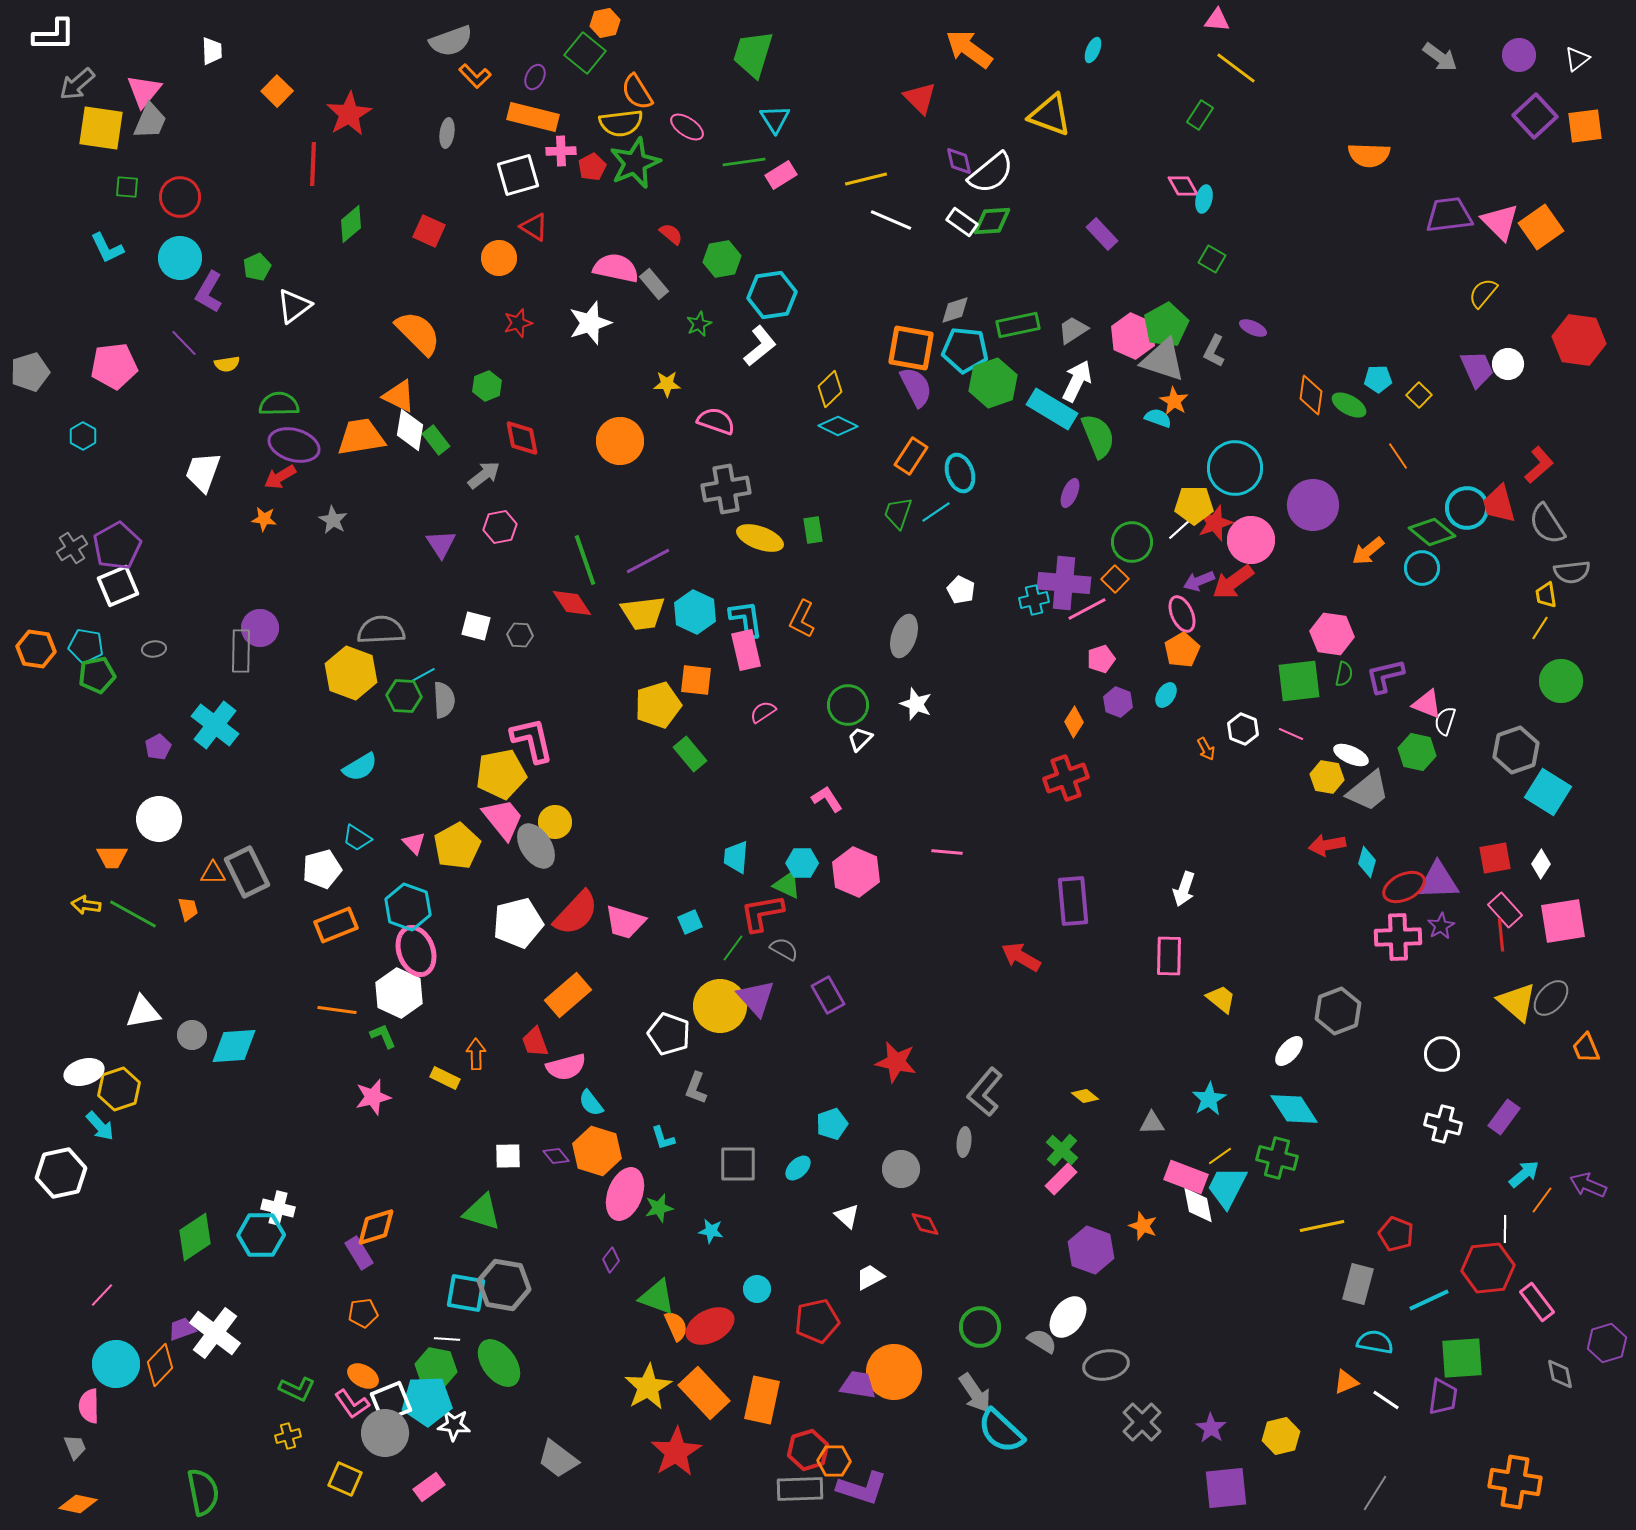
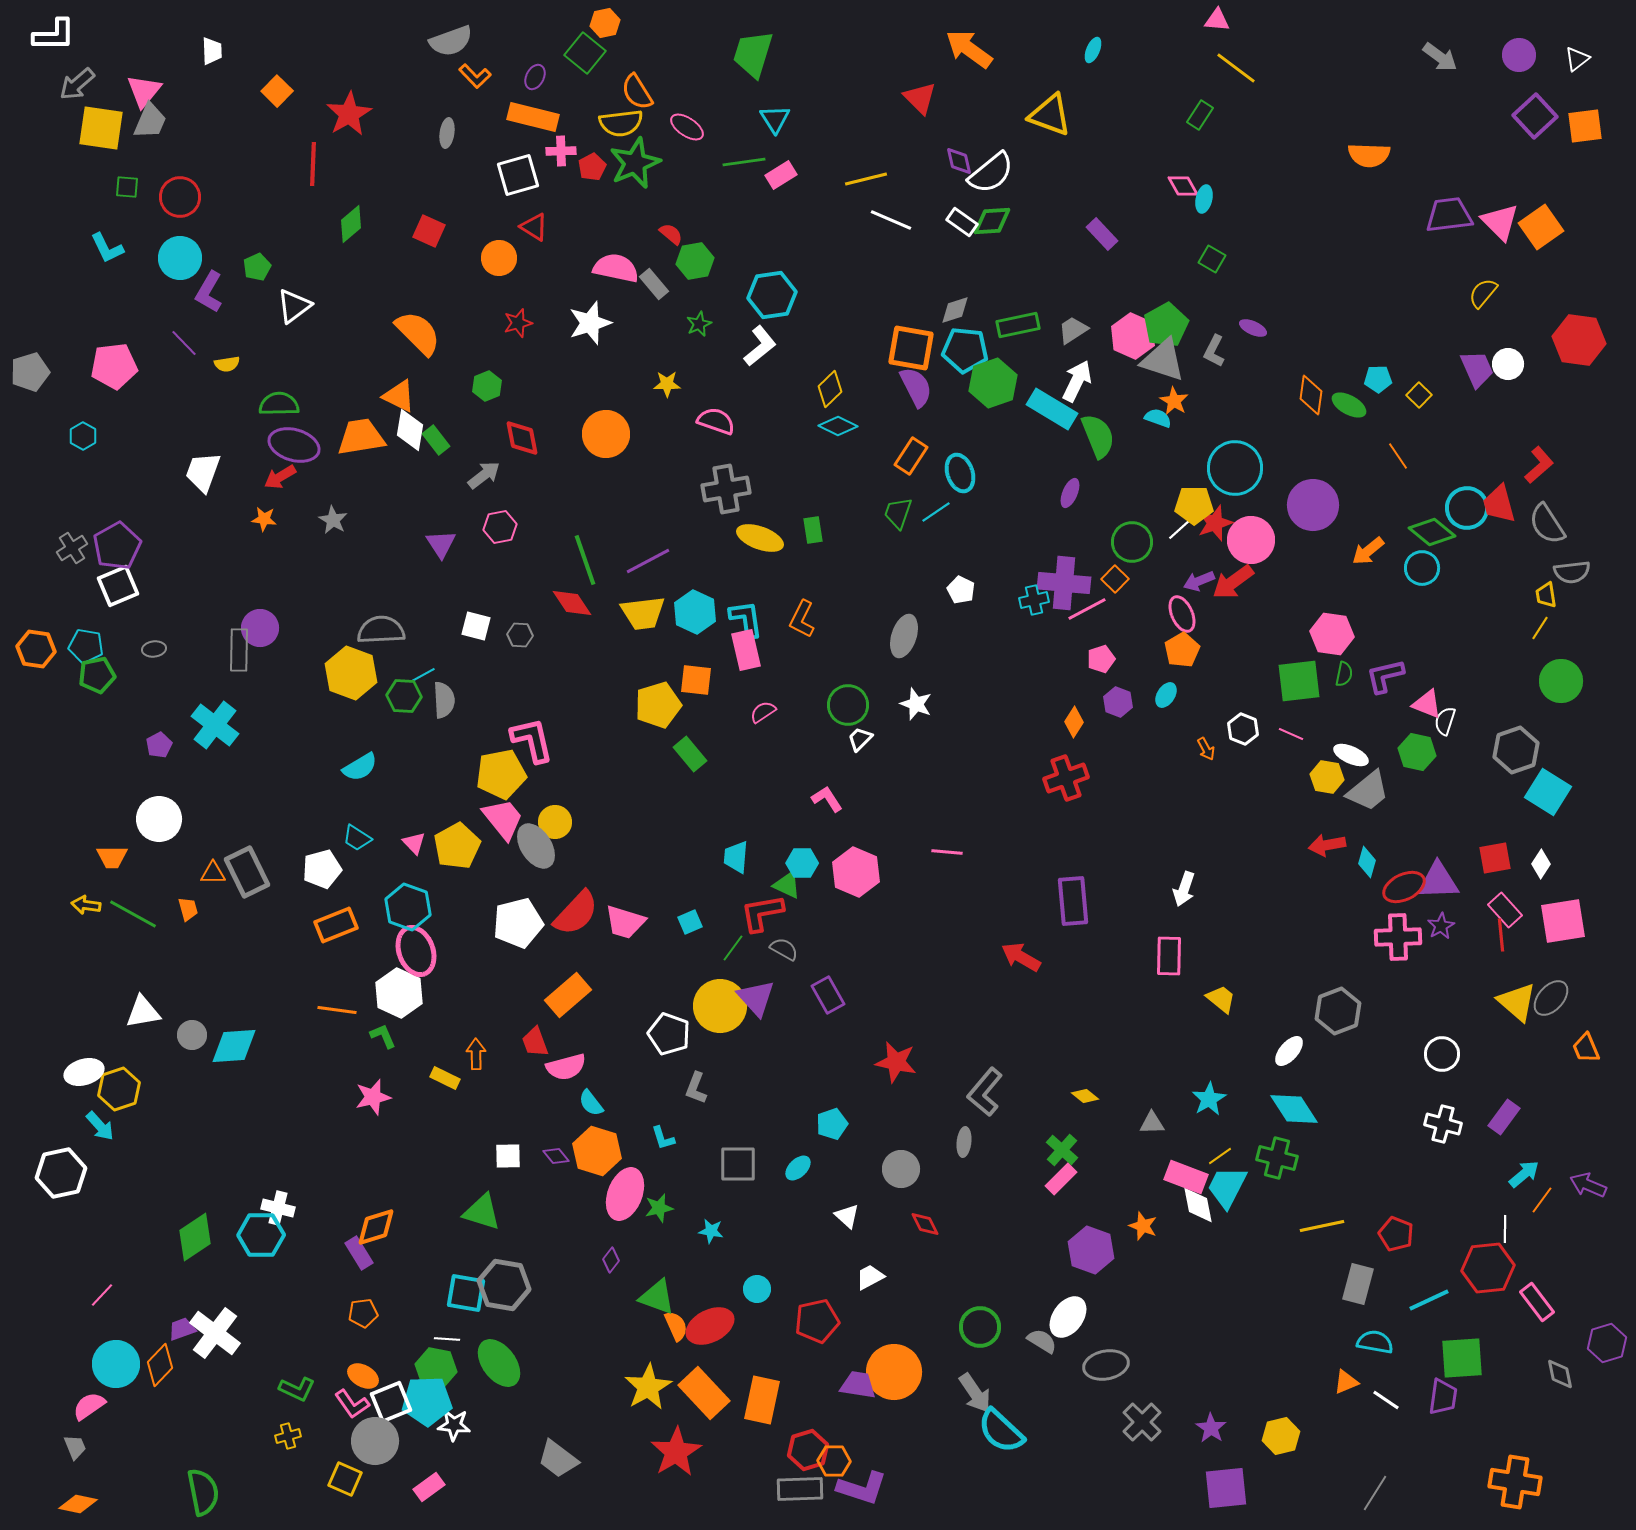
green hexagon at (722, 259): moved 27 px left, 2 px down
orange circle at (620, 441): moved 14 px left, 7 px up
gray rectangle at (241, 651): moved 2 px left, 1 px up
purple pentagon at (158, 747): moved 1 px right, 2 px up
pink semicircle at (89, 1406): rotated 56 degrees clockwise
gray circle at (385, 1433): moved 10 px left, 8 px down
